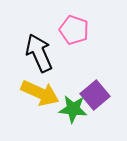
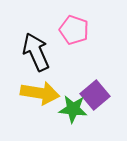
black arrow: moved 3 px left, 1 px up
yellow arrow: rotated 15 degrees counterclockwise
